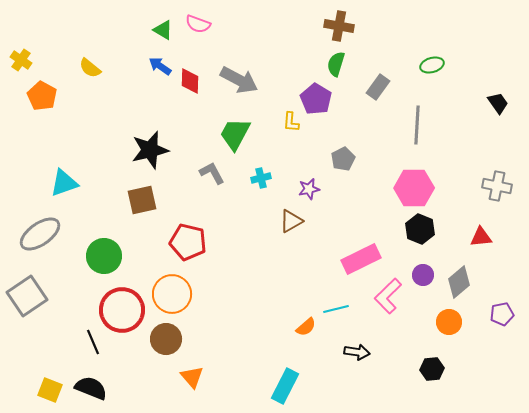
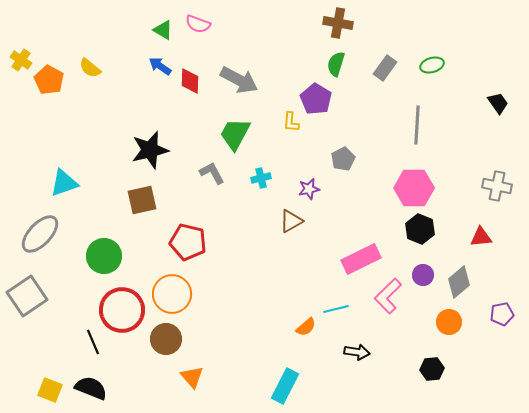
brown cross at (339, 26): moved 1 px left, 3 px up
gray rectangle at (378, 87): moved 7 px right, 19 px up
orange pentagon at (42, 96): moved 7 px right, 16 px up
gray ellipse at (40, 234): rotated 12 degrees counterclockwise
